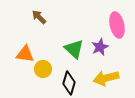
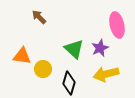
purple star: moved 1 px down
orange triangle: moved 3 px left, 2 px down
yellow arrow: moved 4 px up
